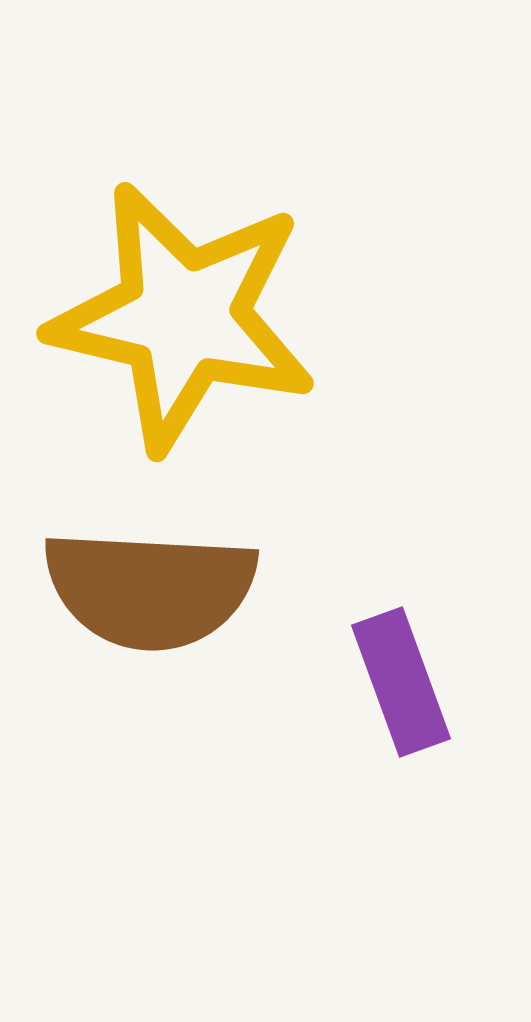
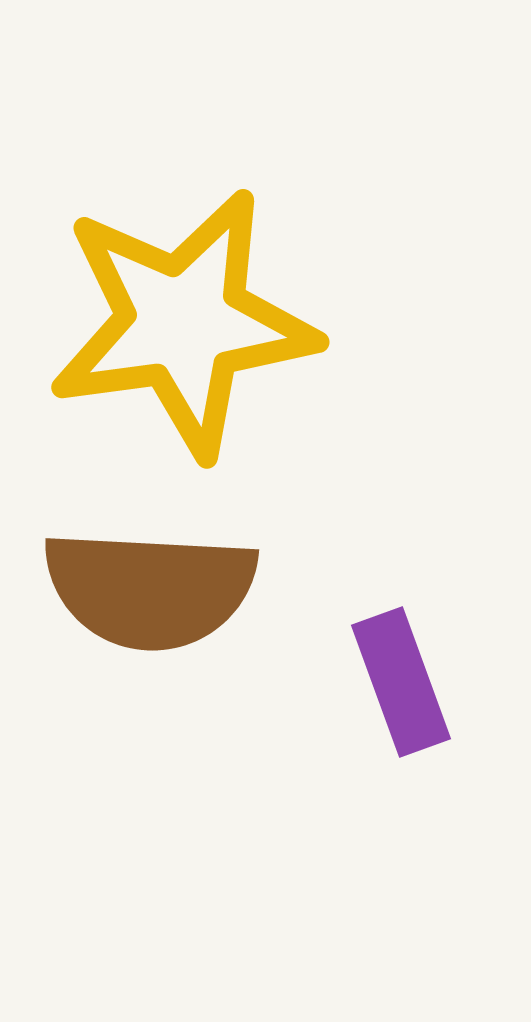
yellow star: moved 6 px down; rotated 21 degrees counterclockwise
